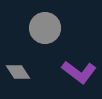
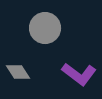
purple L-shape: moved 2 px down
